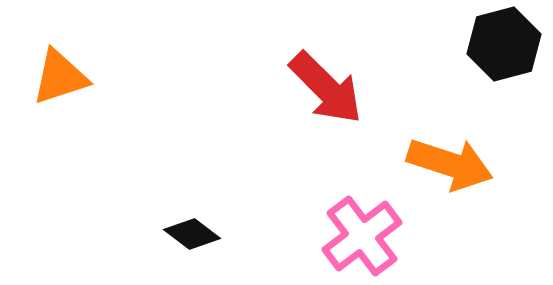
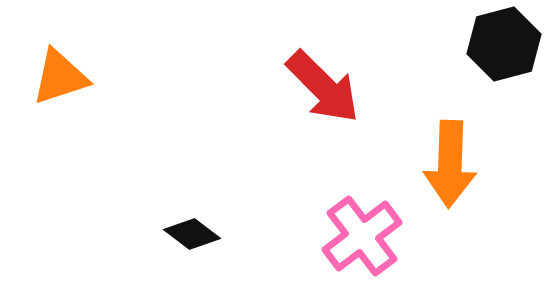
red arrow: moved 3 px left, 1 px up
orange arrow: rotated 74 degrees clockwise
